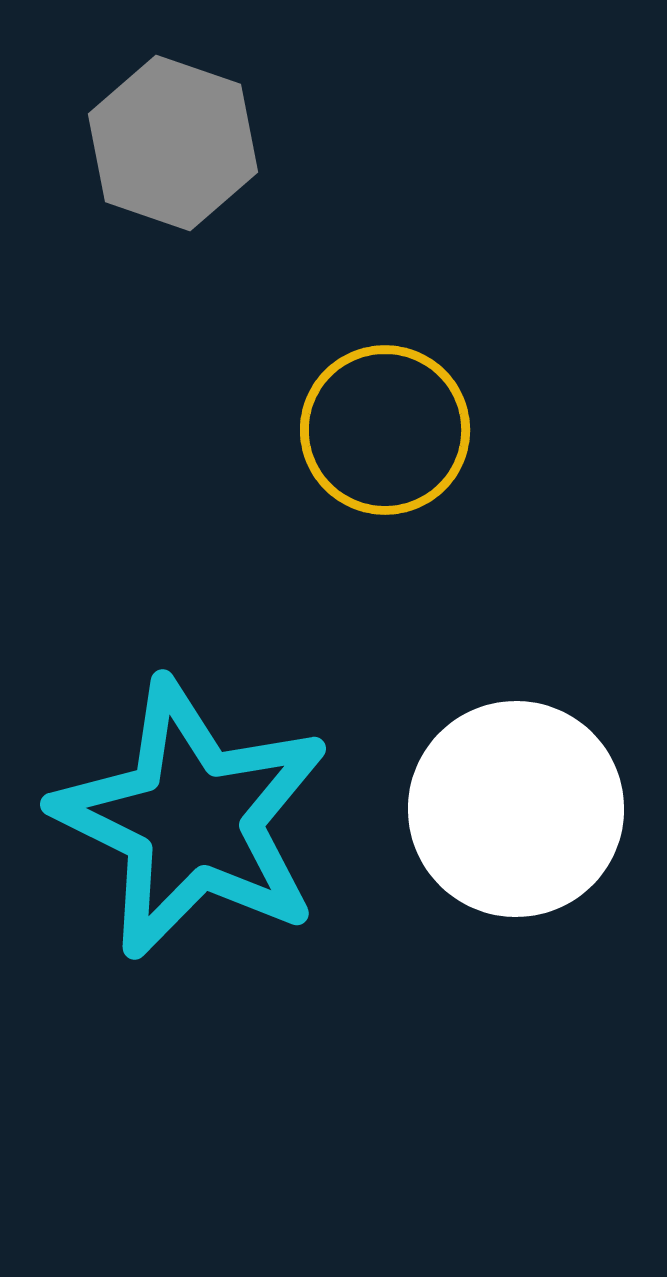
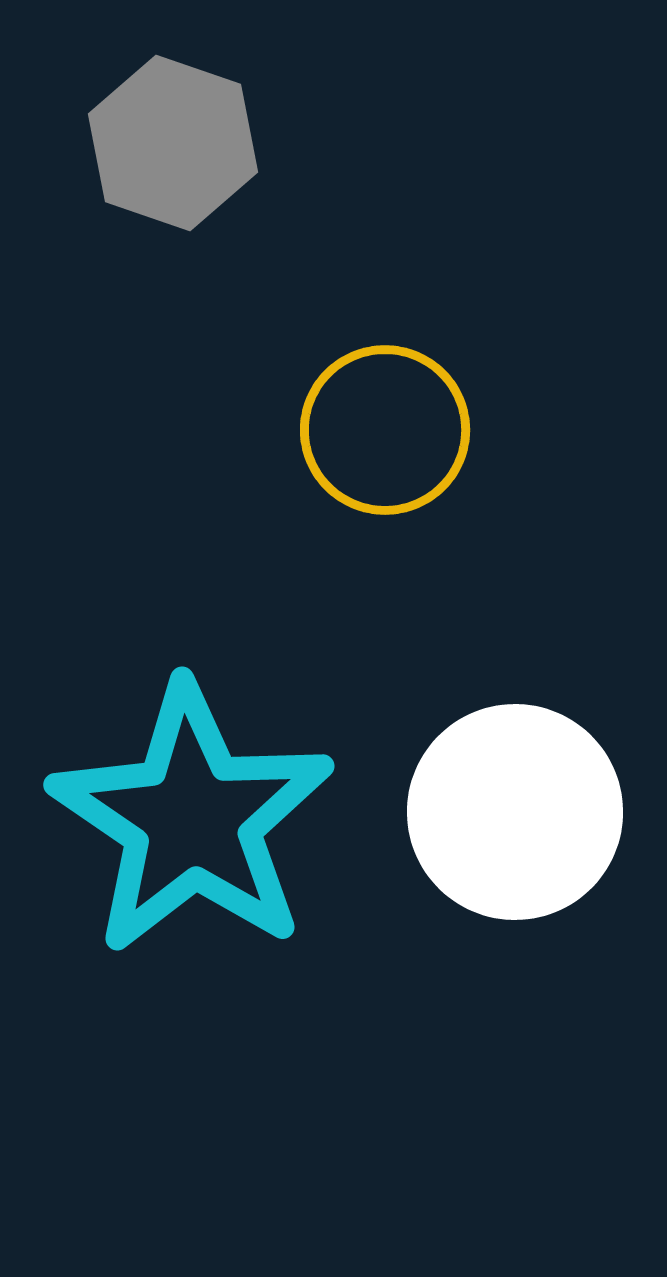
white circle: moved 1 px left, 3 px down
cyan star: rotated 8 degrees clockwise
